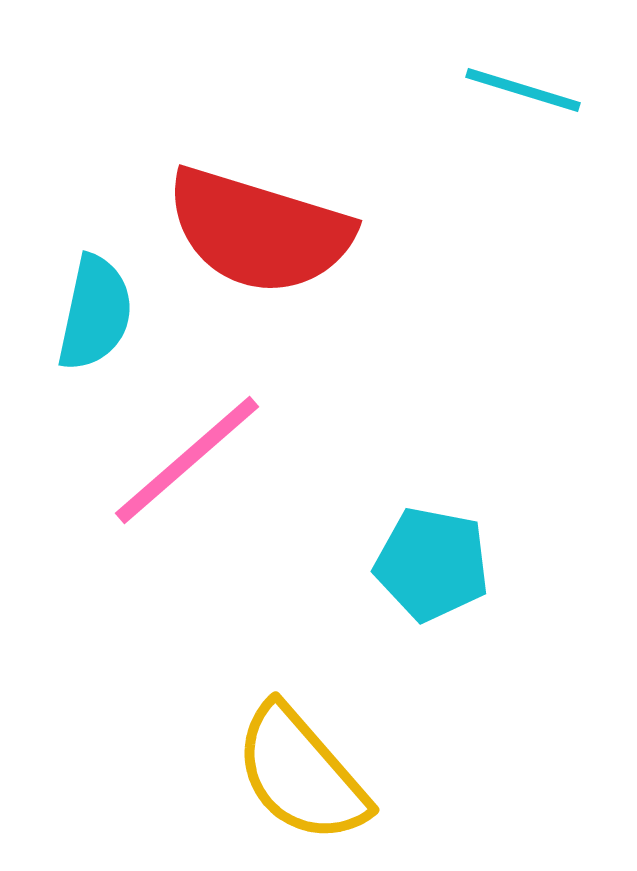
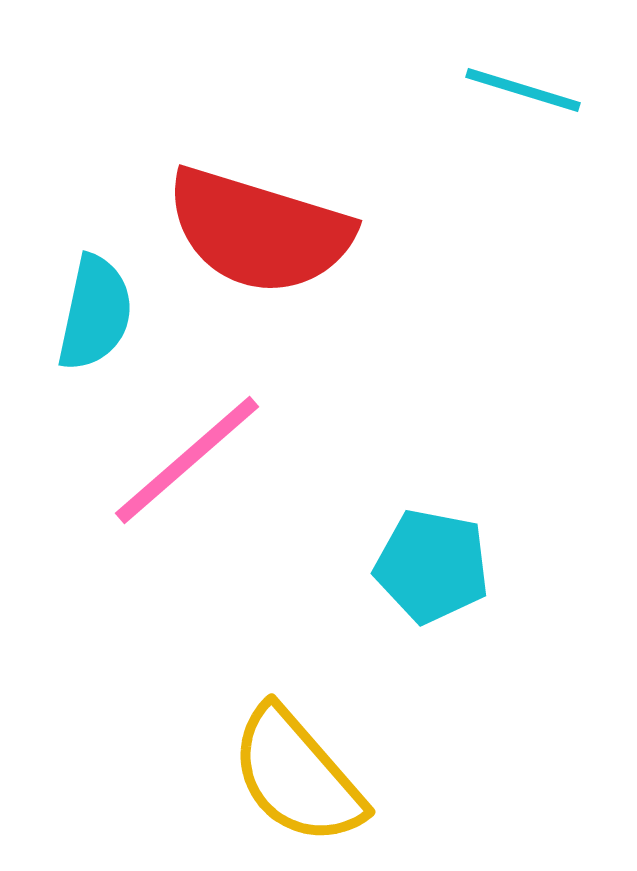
cyan pentagon: moved 2 px down
yellow semicircle: moved 4 px left, 2 px down
